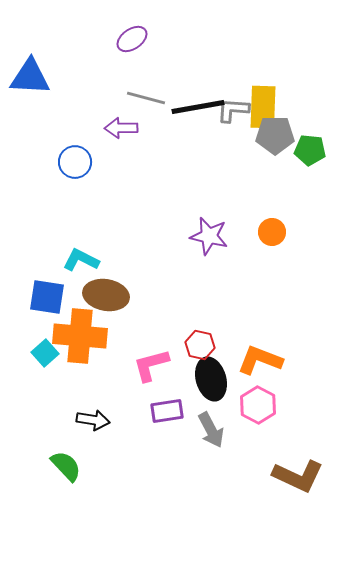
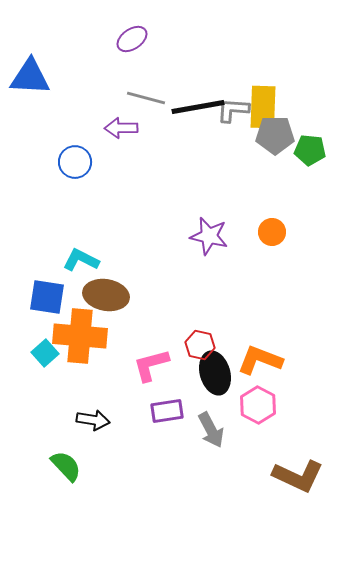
black ellipse: moved 4 px right, 6 px up
